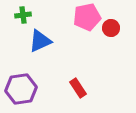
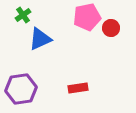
green cross: rotated 28 degrees counterclockwise
blue triangle: moved 2 px up
red rectangle: rotated 66 degrees counterclockwise
